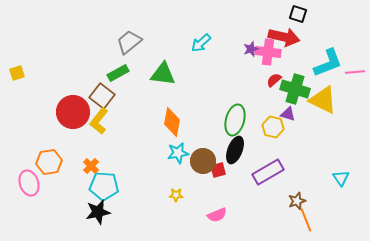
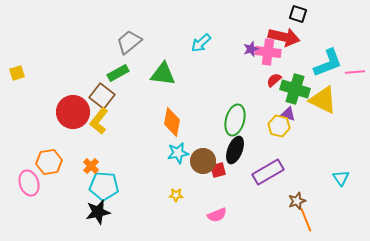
yellow hexagon: moved 6 px right, 1 px up
